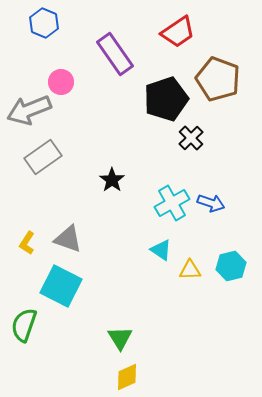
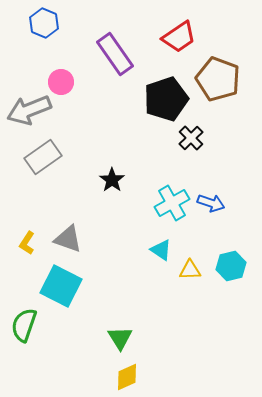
red trapezoid: moved 1 px right, 5 px down
